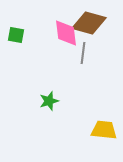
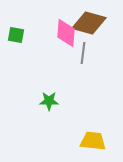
pink diamond: rotated 12 degrees clockwise
green star: rotated 18 degrees clockwise
yellow trapezoid: moved 11 px left, 11 px down
